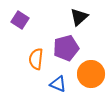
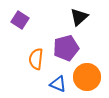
orange circle: moved 4 px left, 3 px down
